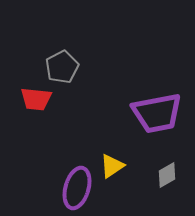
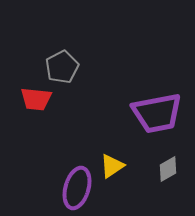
gray diamond: moved 1 px right, 6 px up
